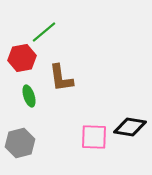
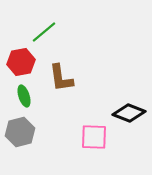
red hexagon: moved 1 px left, 4 px down
green ellipse: moved 5 px left
black diamond: moved 1 px left, 14 px up; rotated 12 degrees clockwise
gray hexagon: moved 11 px up
